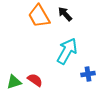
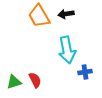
black arrow: moved 1 px right; rotated 56 degrees counterclockwise
cyan arrow: moved 1 px up; rotated 140 degrees clockwise
blue cross: moved 3 px left, 2 px up
red semicircle: rotated 28 degrees clockwise
